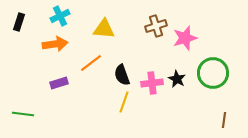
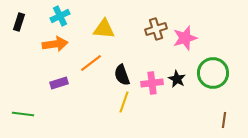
brown cross: moved 3 px down
